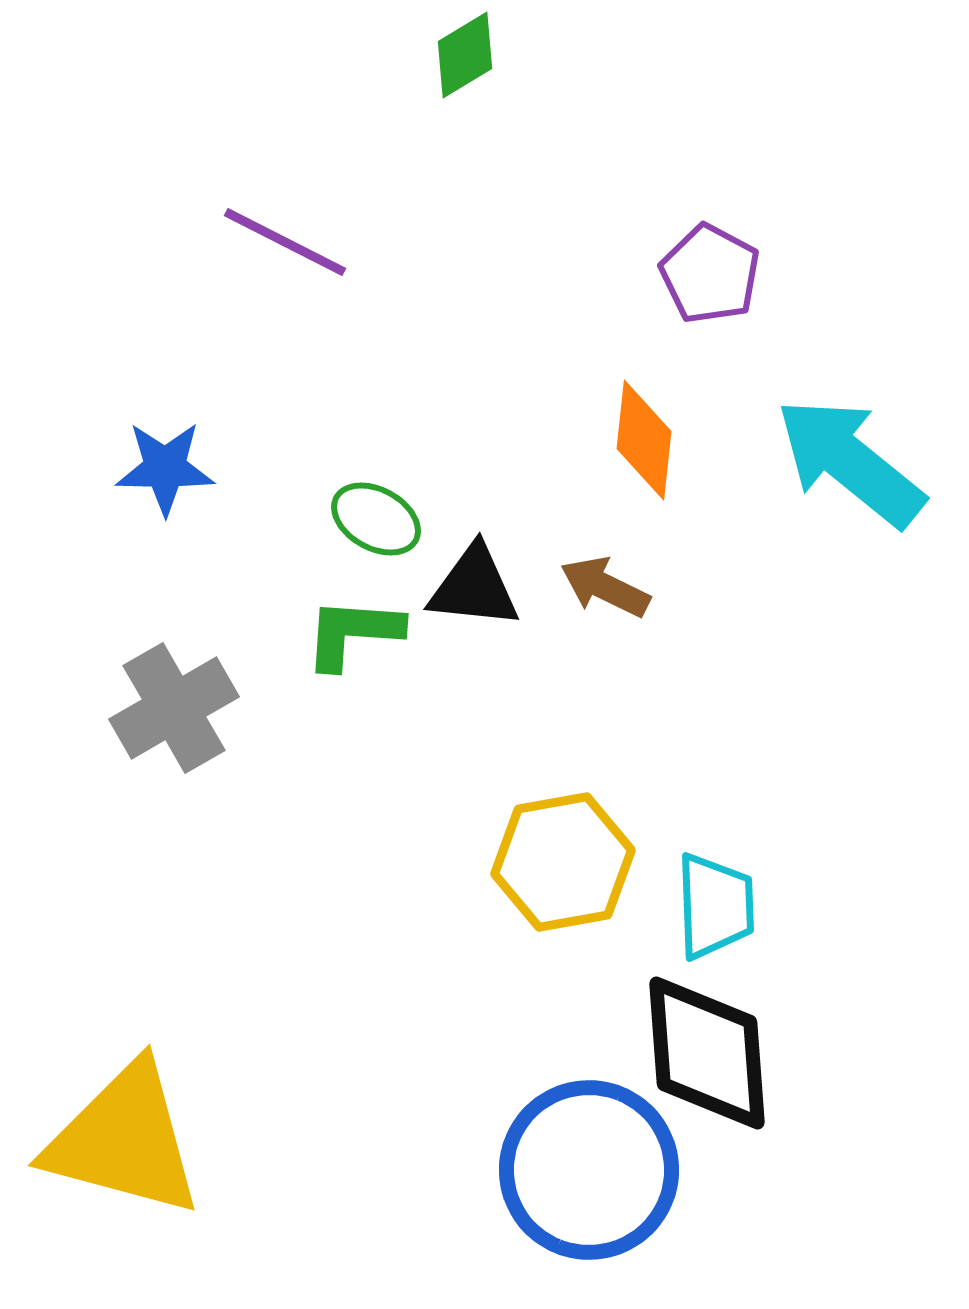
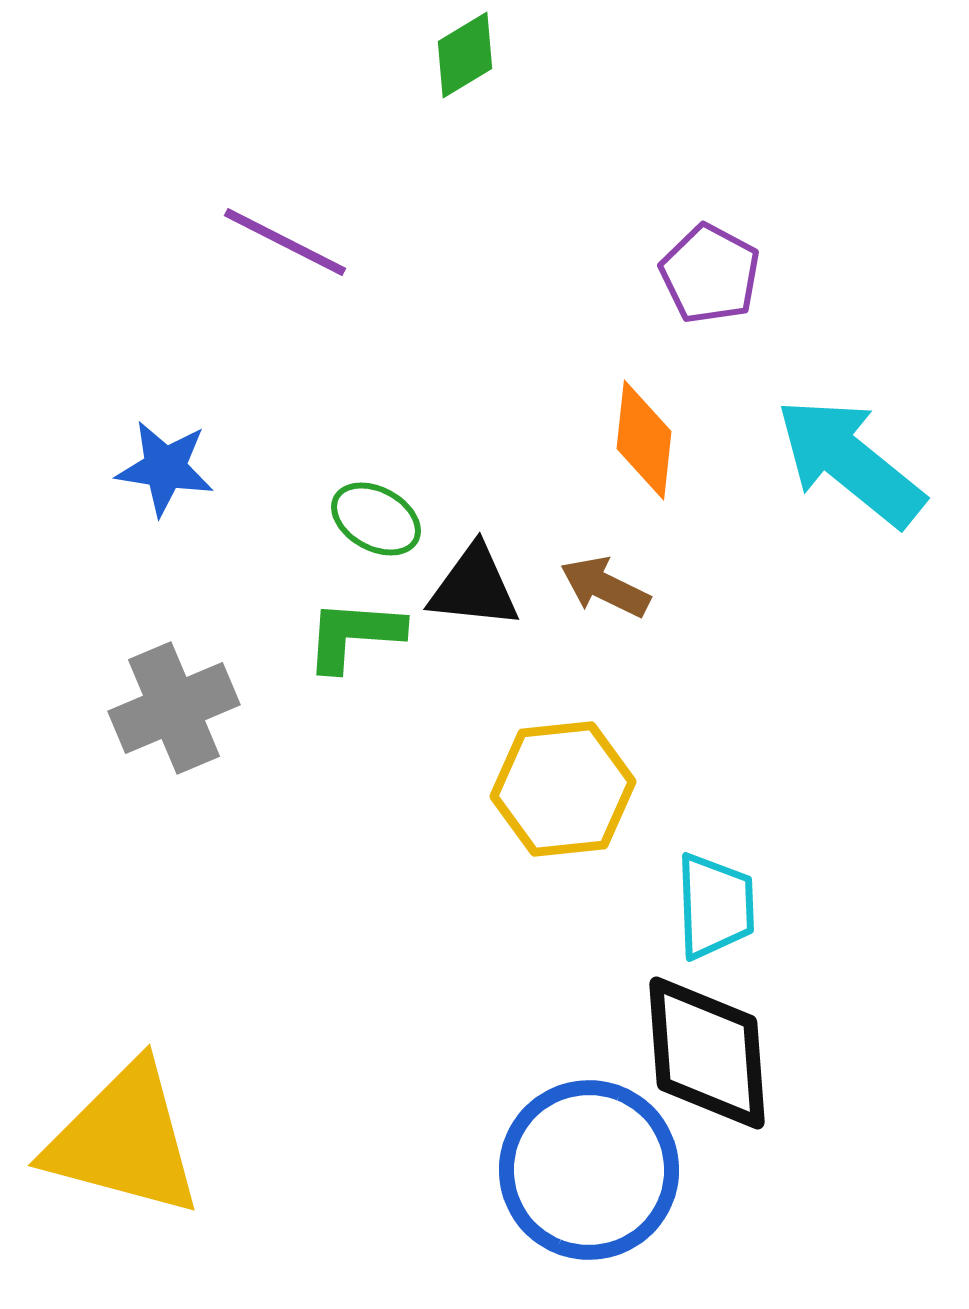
blue star: rotated 8 degrees clockwise
green L-shape: moved 1 px right, 2 px down
gray cross: rotated 7 degrees clockwise
yellow hexagon: moved 73 px up; rotated 4 degrees clockwise
